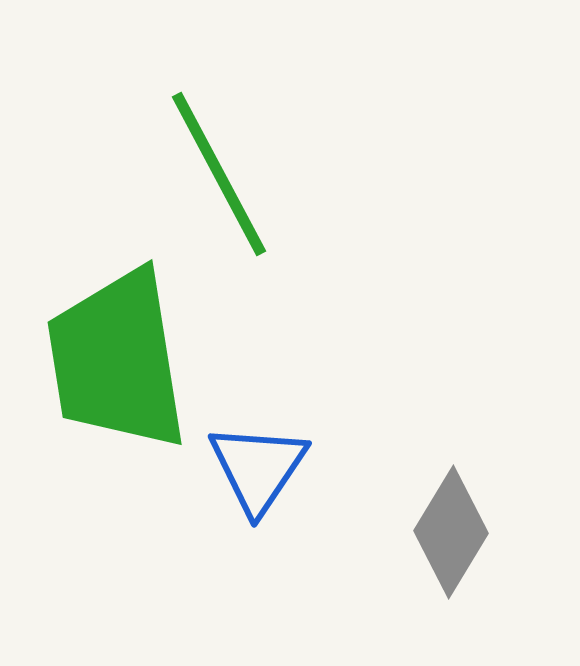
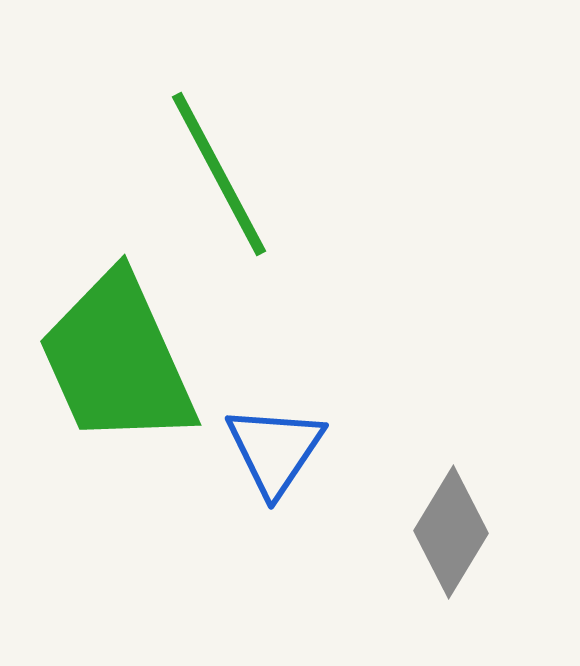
green trapezoid: rotated 15 degrees counterclockwise
blue triangle: moved 17 px right, 18 px up
